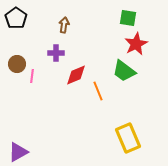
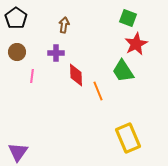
green square: rotated 12 degrees clockwise
brown circle: moved 12 px up
green trapezoid: moved 1 px left; rotated 20 degrees clockwise
red diamond: rotated 70 degrees counterclockwise
purple triangle: rotated 25 degrees counterclockwise
